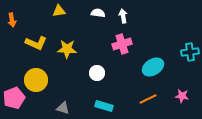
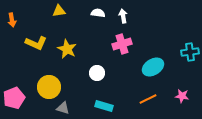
yellow star: rotated 24 degrees clockwise
yellow circle: moved 13 px right, 7 px down
